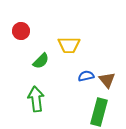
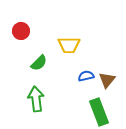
green semicircle: moved 2 px left, 2 px down
brown triangle: rotated 18 degrees clockwise
green rectangle: rotated 36 degrees counterclockwise
